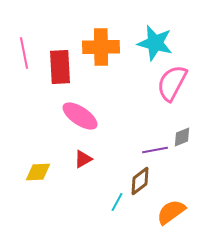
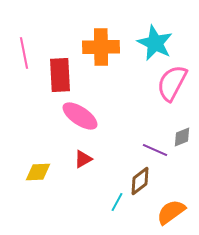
cyan star: rotated 12 degrees clockwise
red rectangle: moved 8 px down
purple line: rotated 35 degrees clockwise
